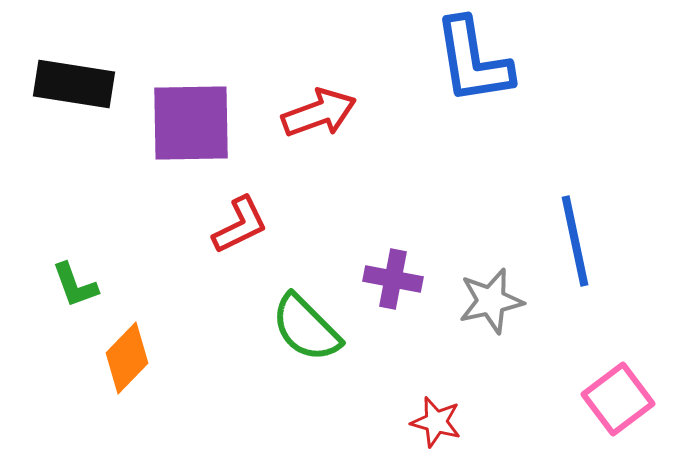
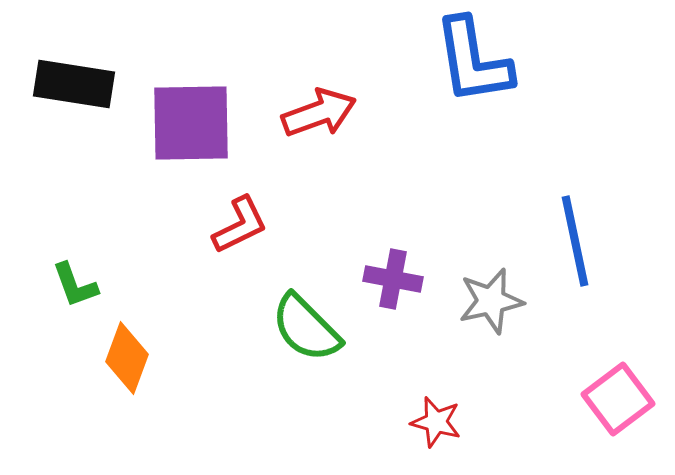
orange diamond: rotated 24 degrees counterclockwise
